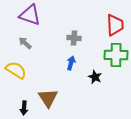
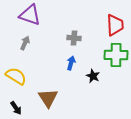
gray arrow: rotated 72 degrees clockwise
yellow semicircle: moved 6 px down
black star: moved 2 px left, 1 px up
black arrow: moved 8 px left; rotated 40 degrees counterclockwise
